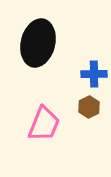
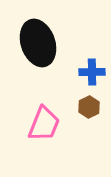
black ellipse: rotated 33 degrees counterclockwise
blue cross: moved 2 px left, 2 px up
